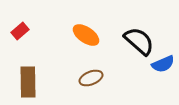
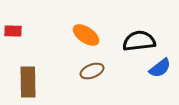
red rectangle: moved 7 px left; rotated 42 degrees clockwise
black semicircle: rotated 48 degrees counterclockwise
blue semicircle: moved 3 px left, 4 px down; rotated 15 degrees counterclockwise
brown ellipse: moved 1 px right, 7 px up
